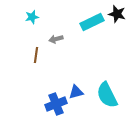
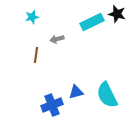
gray arrow: moved 1 px right
blue cross: moved 4 px left, 1 px down
